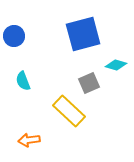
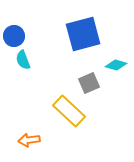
cyan semicircle: moved 21 px up
